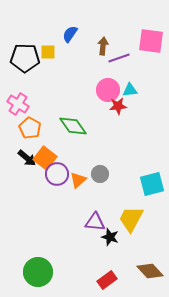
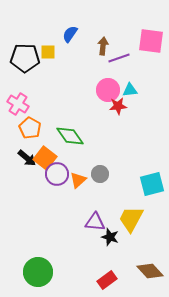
green diamond: moved 3 px left, 10 px down
